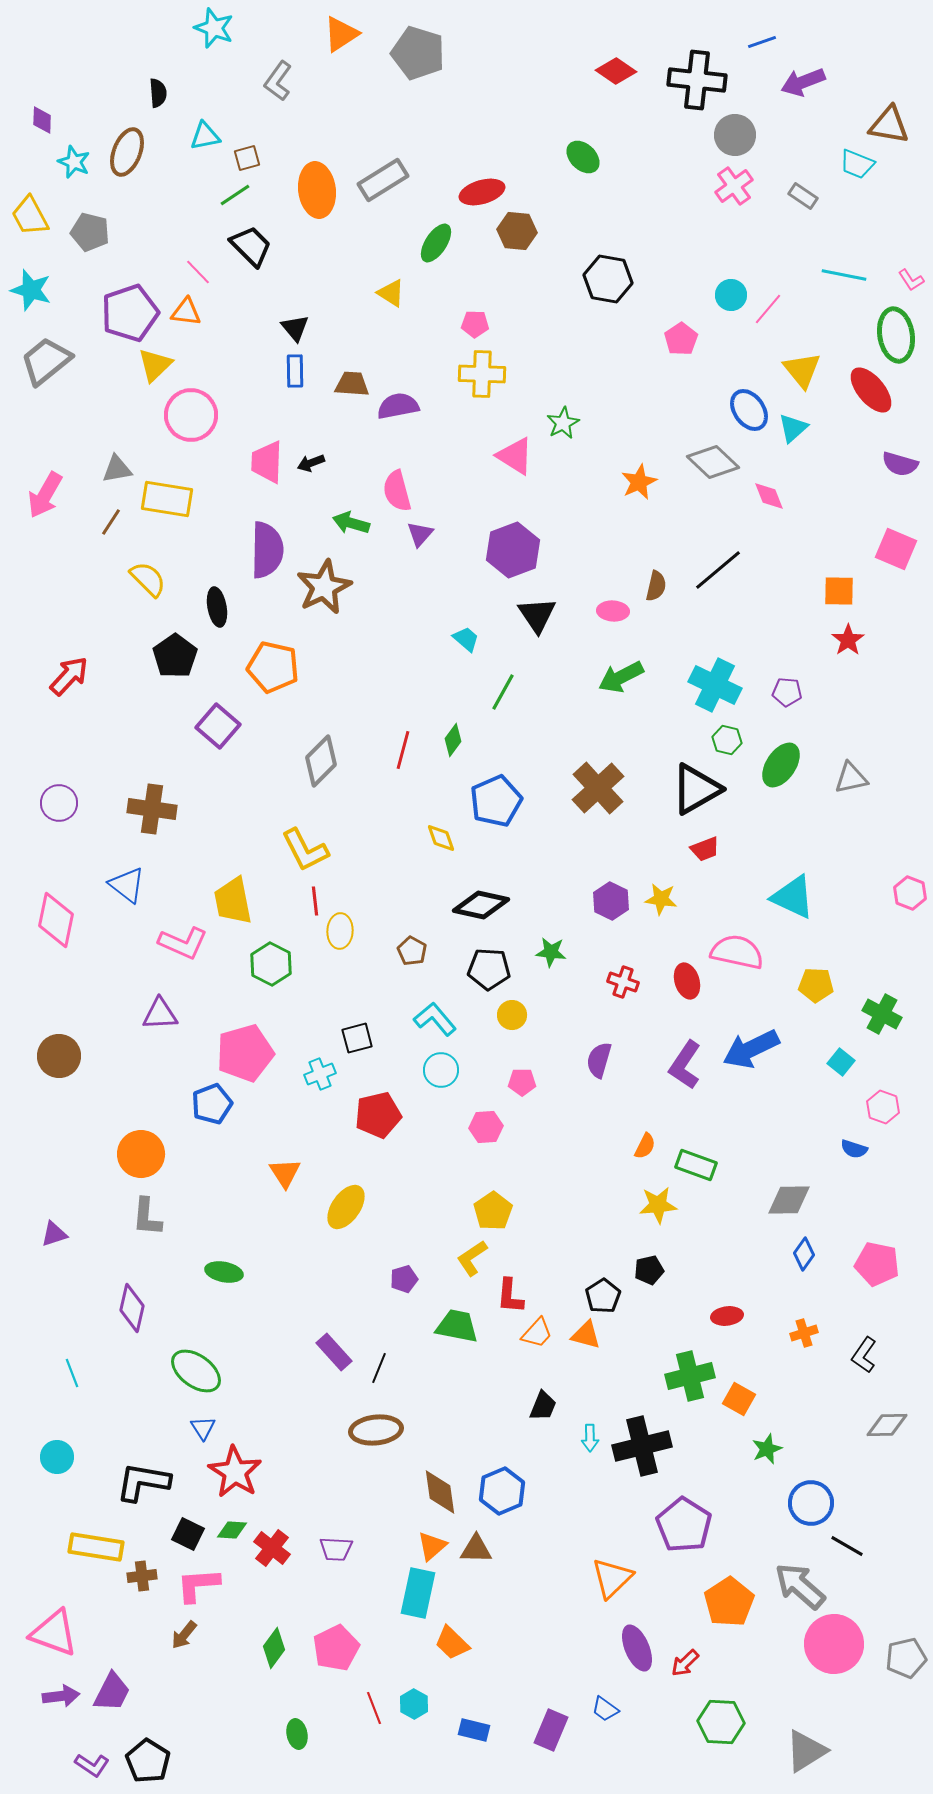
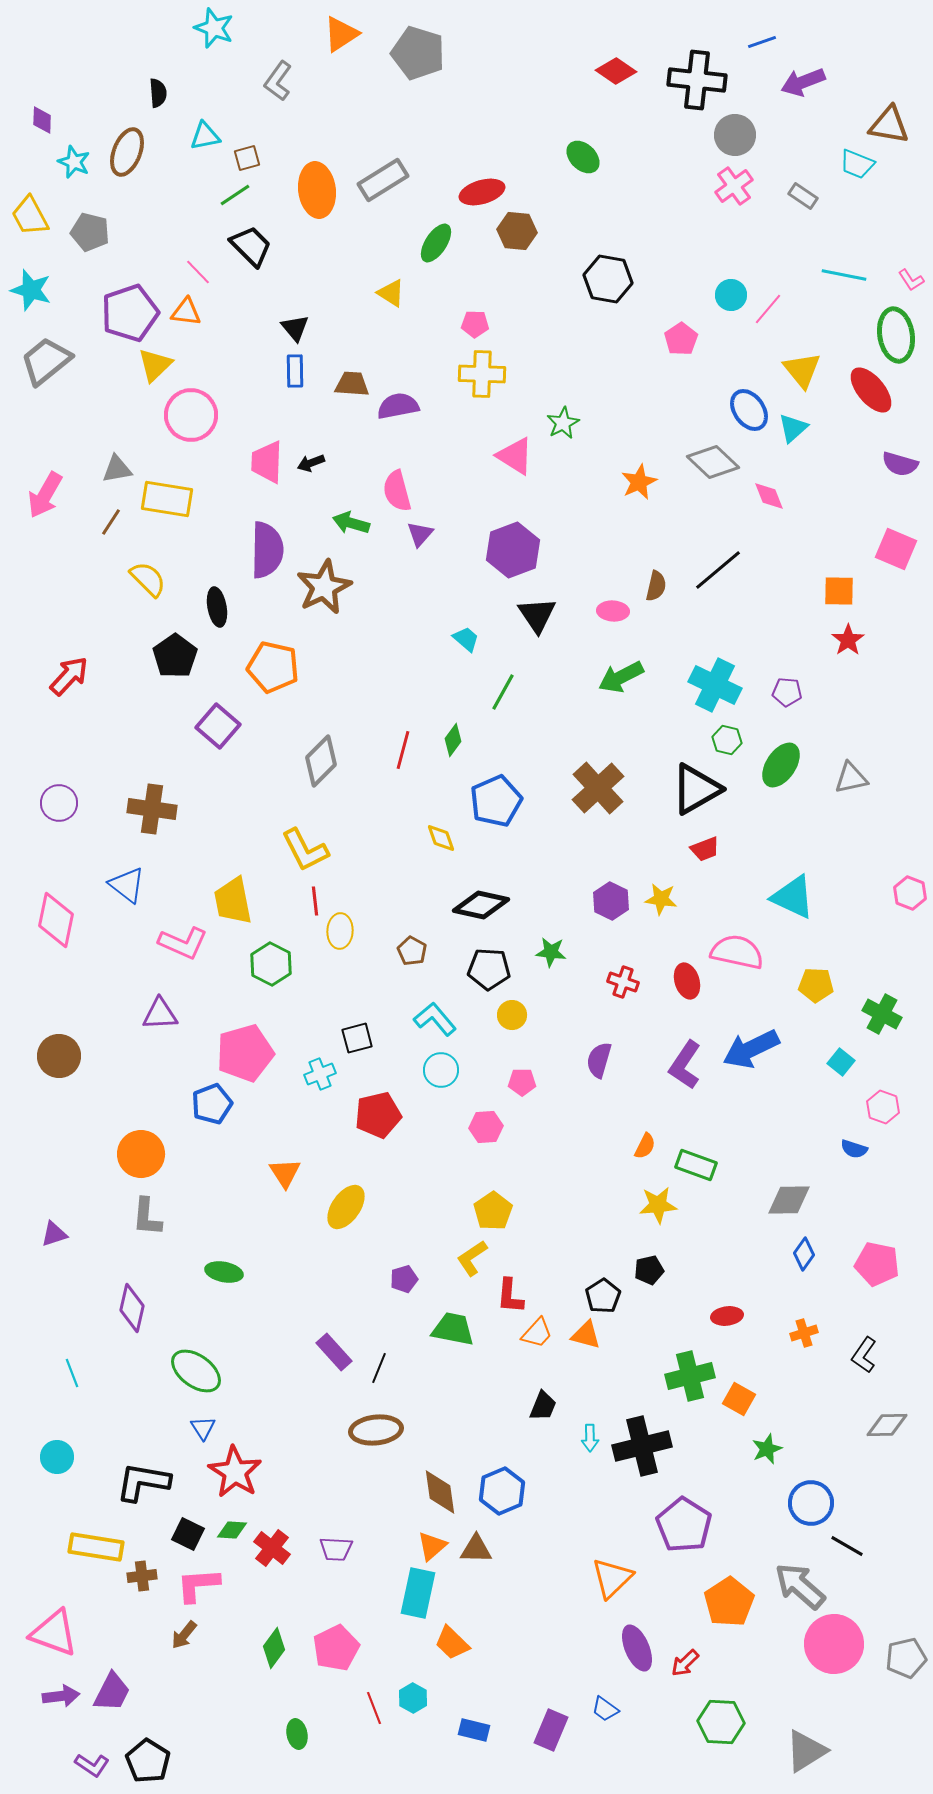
green trapezoid at (457, 1326): moved 4 px left, 3 px down
cyan hexagon at (414, 1704): moved 1 px left, 6 px up
